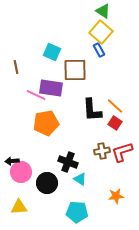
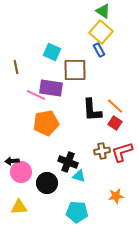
cyan triangle: moved 1 px left, 3 px up; rotated 16 degrees counterclockwise
